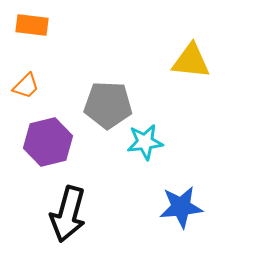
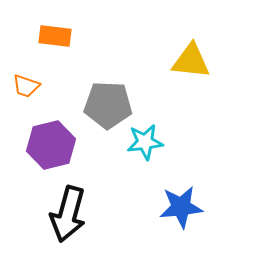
orange rectangle: moved 23 px right, 11 px down
orange trapezoid: rotated 64 degrees clockwise
purple hexagon: moved 3 px right, 3 px down
